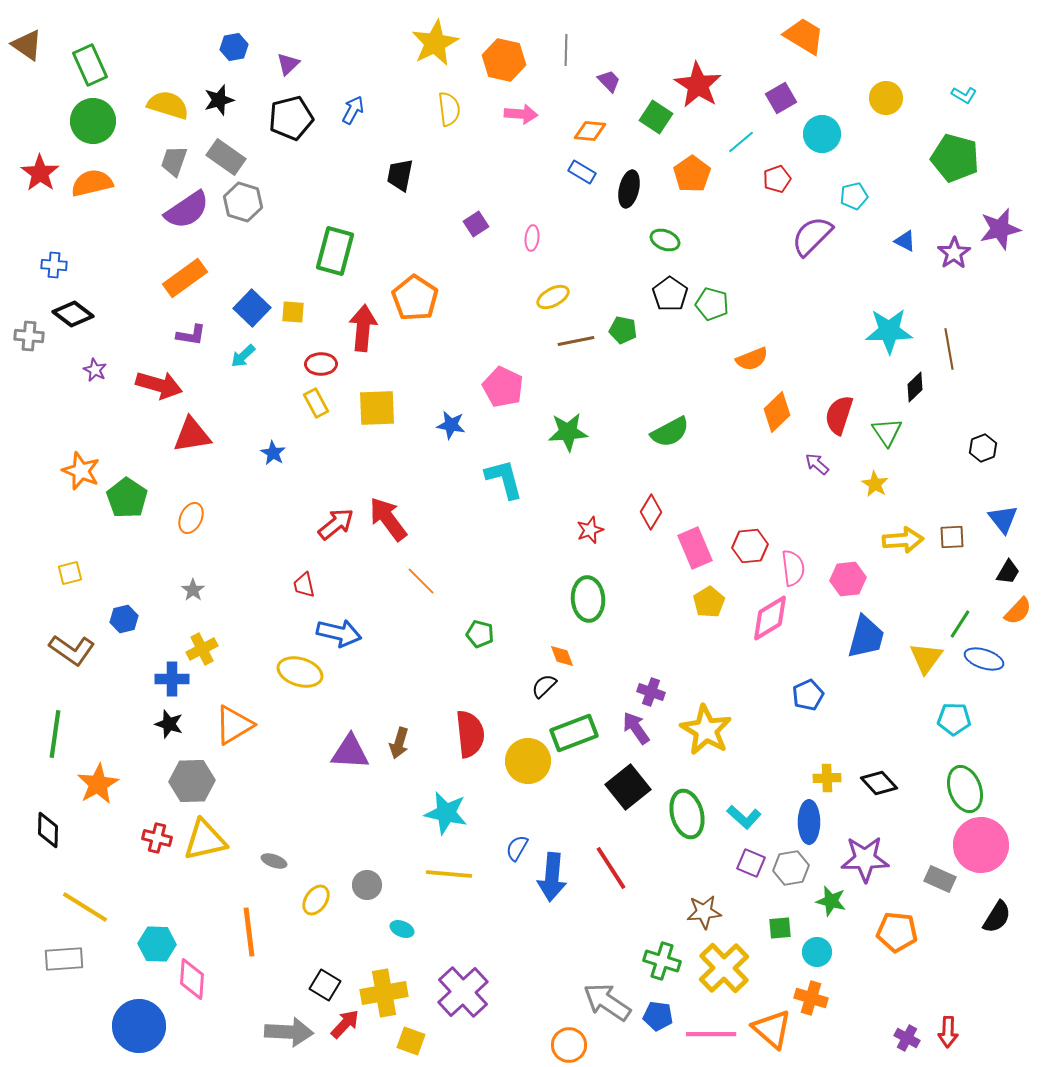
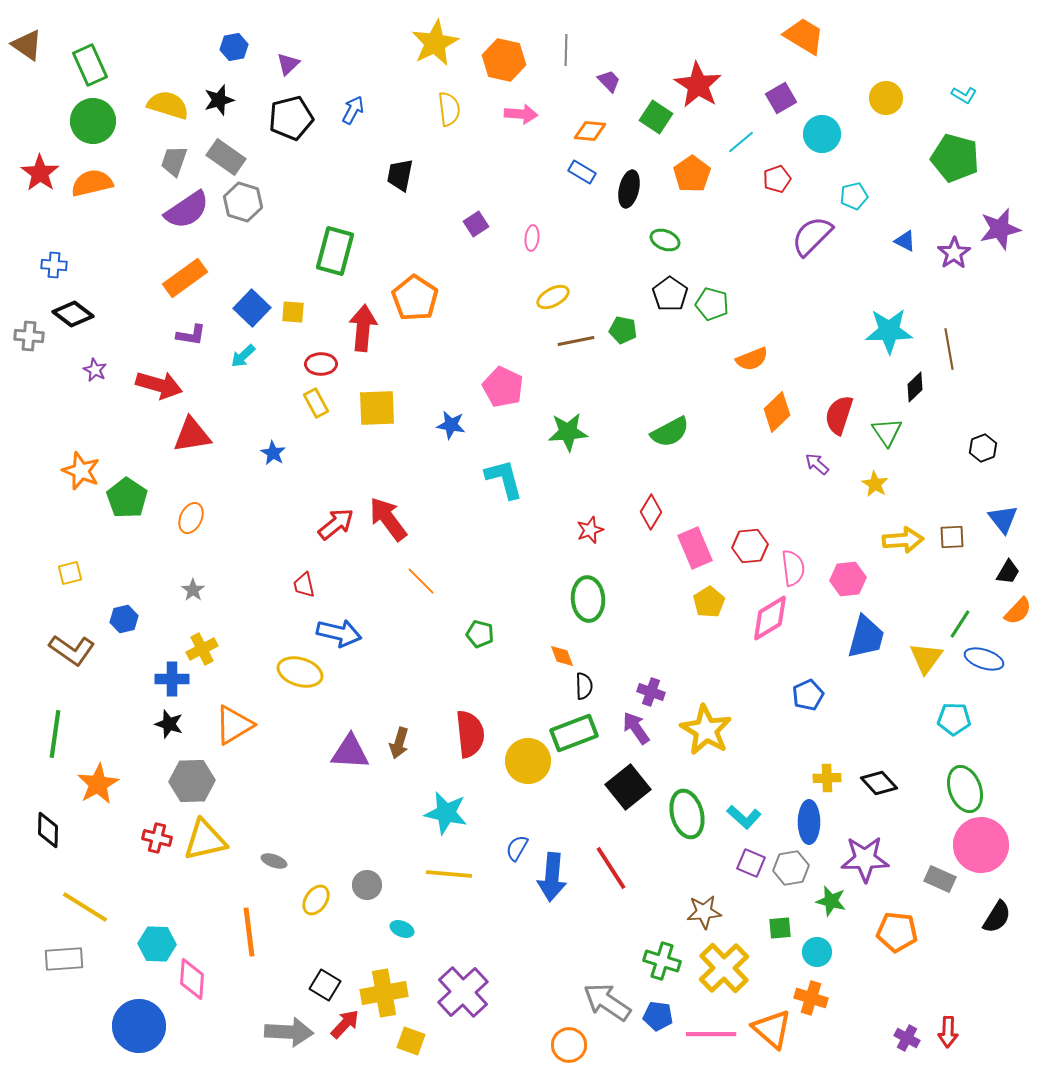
black semicircle at (544, 686): moved 40 px right; rotated 132 degrees clockwise
